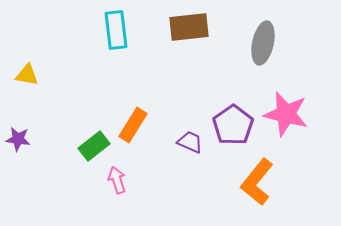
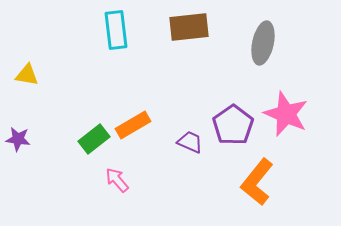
pink star: rotated 9 degrees clockwise
orange rectangle: rotated 28 degrees clockwise
green rectangle: moved 7 px up
pink arrow: rotated 24 degrees counterclockwise
